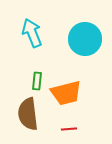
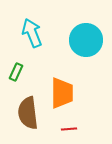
cyan circle: moved 1 px right, 1 px down
green rectangle: moved 21 px left, 9 px up; rotated 18 degrees clockwise
orange trapezoid: moved 4 px left; rotated 76 degrees counterclockwise
brown semicircle: moved 1 px up
